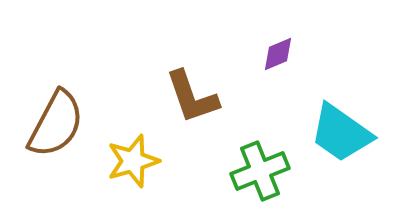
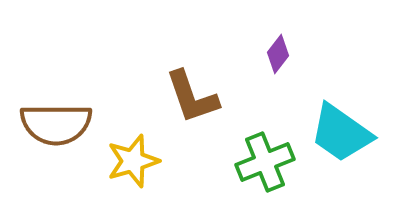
purple diamond: rotated 30 degrees counterclockwise
brown semicircle: rotated 62 degrees clockwise
green cross: moved 5 px right, 9 px up
